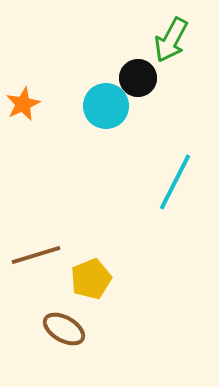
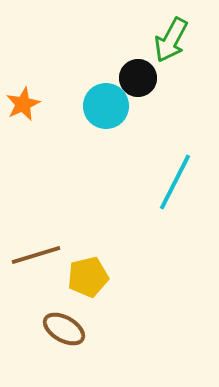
yellow pentagon: moved 3 px left, 2 px up; rotated 9 degrees clockwise
